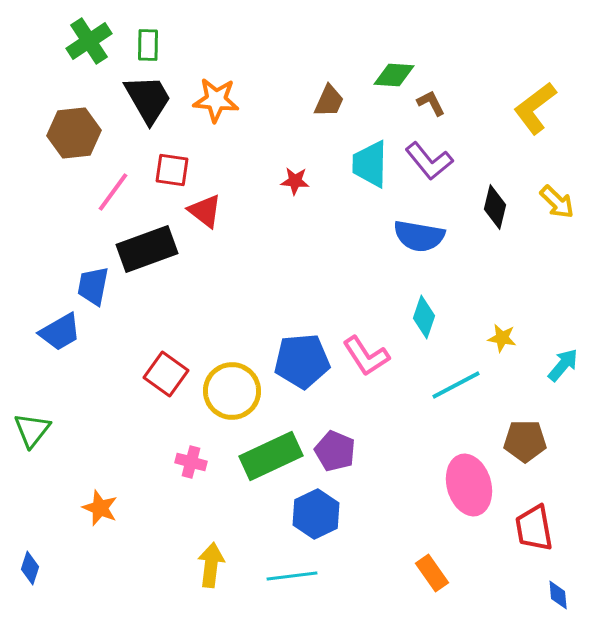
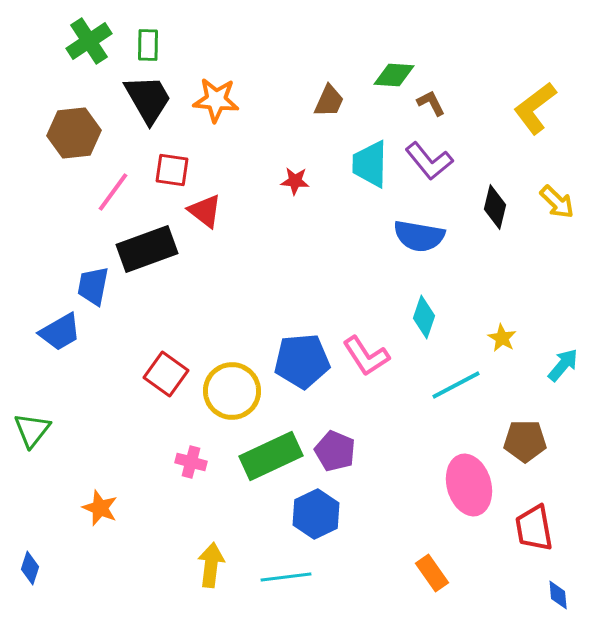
yellow star at (502, 338): rotated 20 degrees clockwise
cyan line at (292, 576): moved 6 px left, 1 px down
